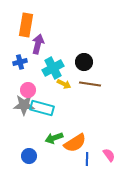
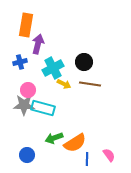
cyan rectangle: moved 1 px right
blue circle: moved 2 px left, 1 px up
